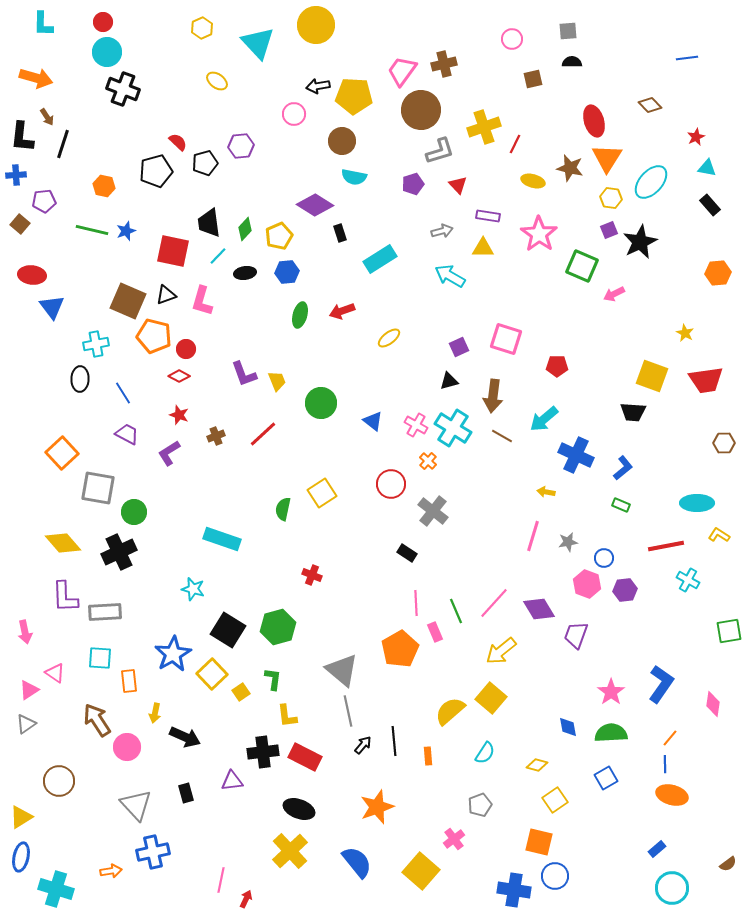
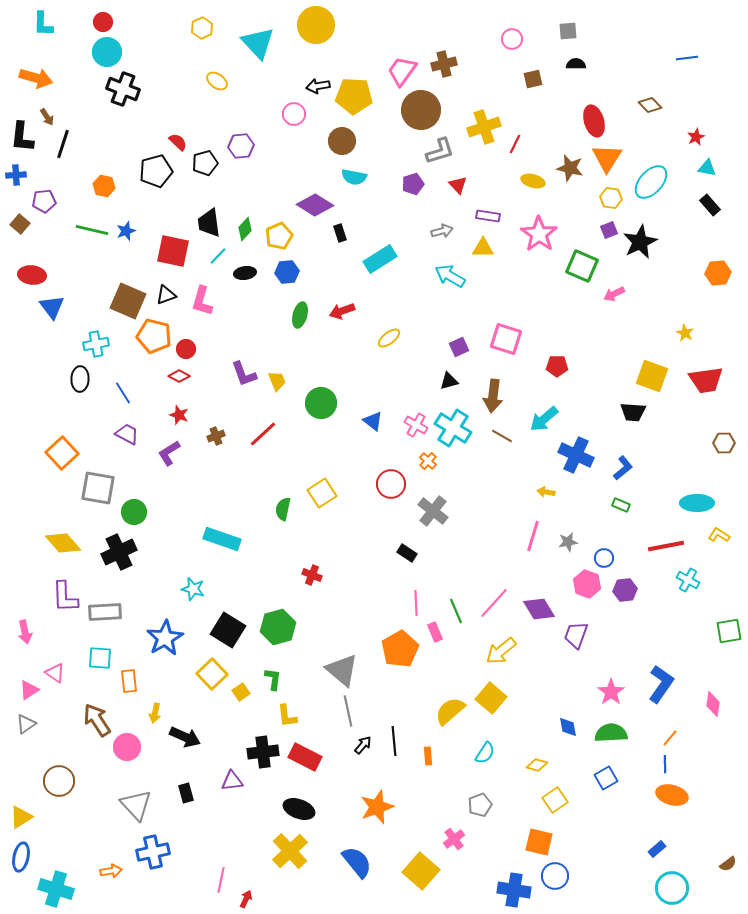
black semicircle at (572, 62): moved 4 px right, 2 px down
blue star at (173, 654): moved 8 px left, 16 px up
